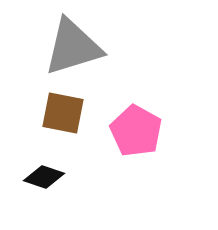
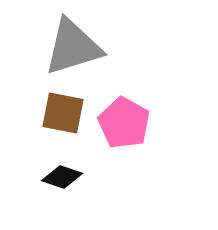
pink pentagon: moved 12 px left, 8 px up
black diamond: moved 18 px right
